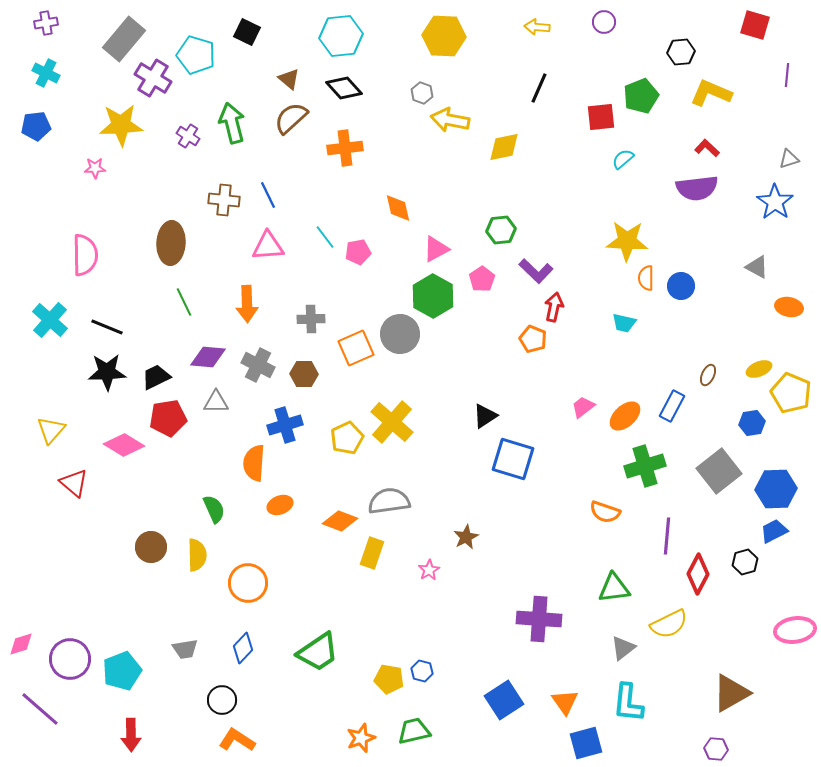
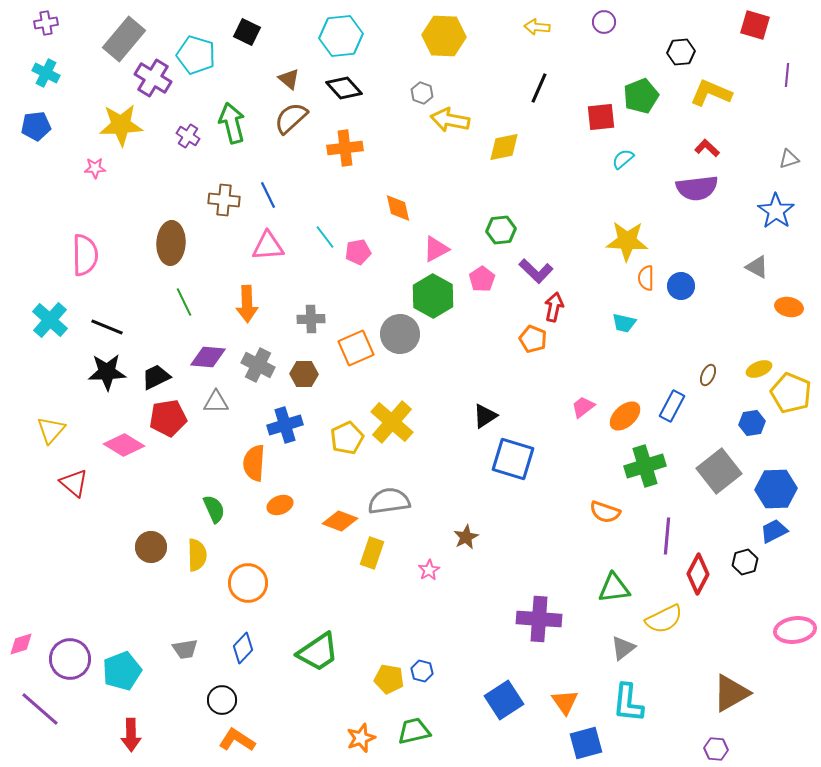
blue star at (775, 202): moved 1 px right, 9 px down
yellow semicircle at (669, 624): moved 5 px left, 5 px up
